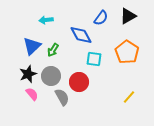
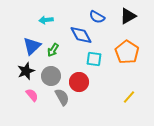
blue semicircle: moved 4 px left, 1 px up; rotated 84 degrees clockwise
black star: moved 2 px left, 3 px up
pink semicircle: moved 1 px down
